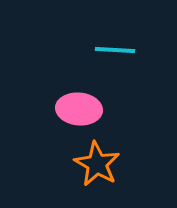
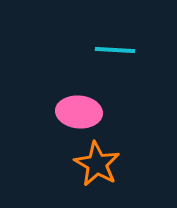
pink ellipse: moved 3 px down
